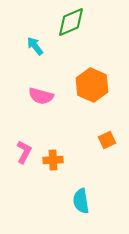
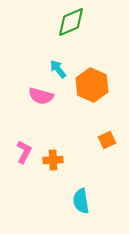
cyan arrow: moved 23 px right, 23 px down
